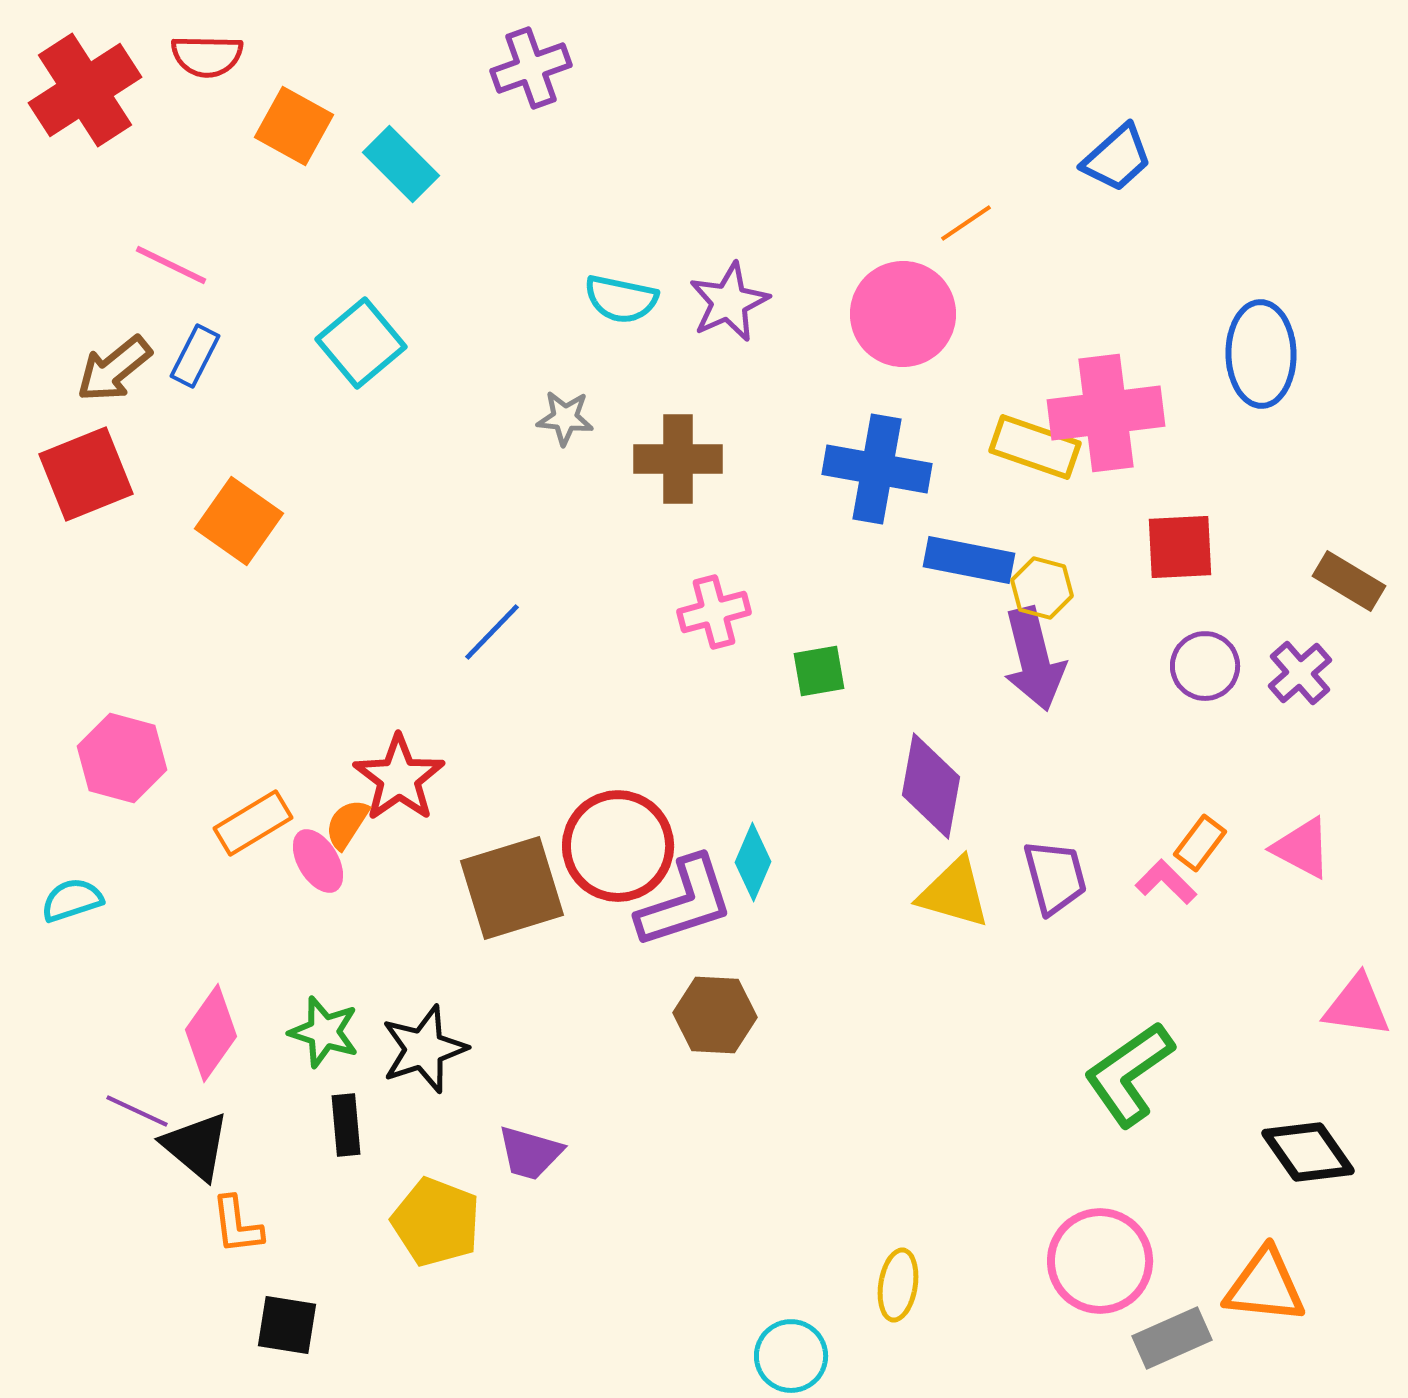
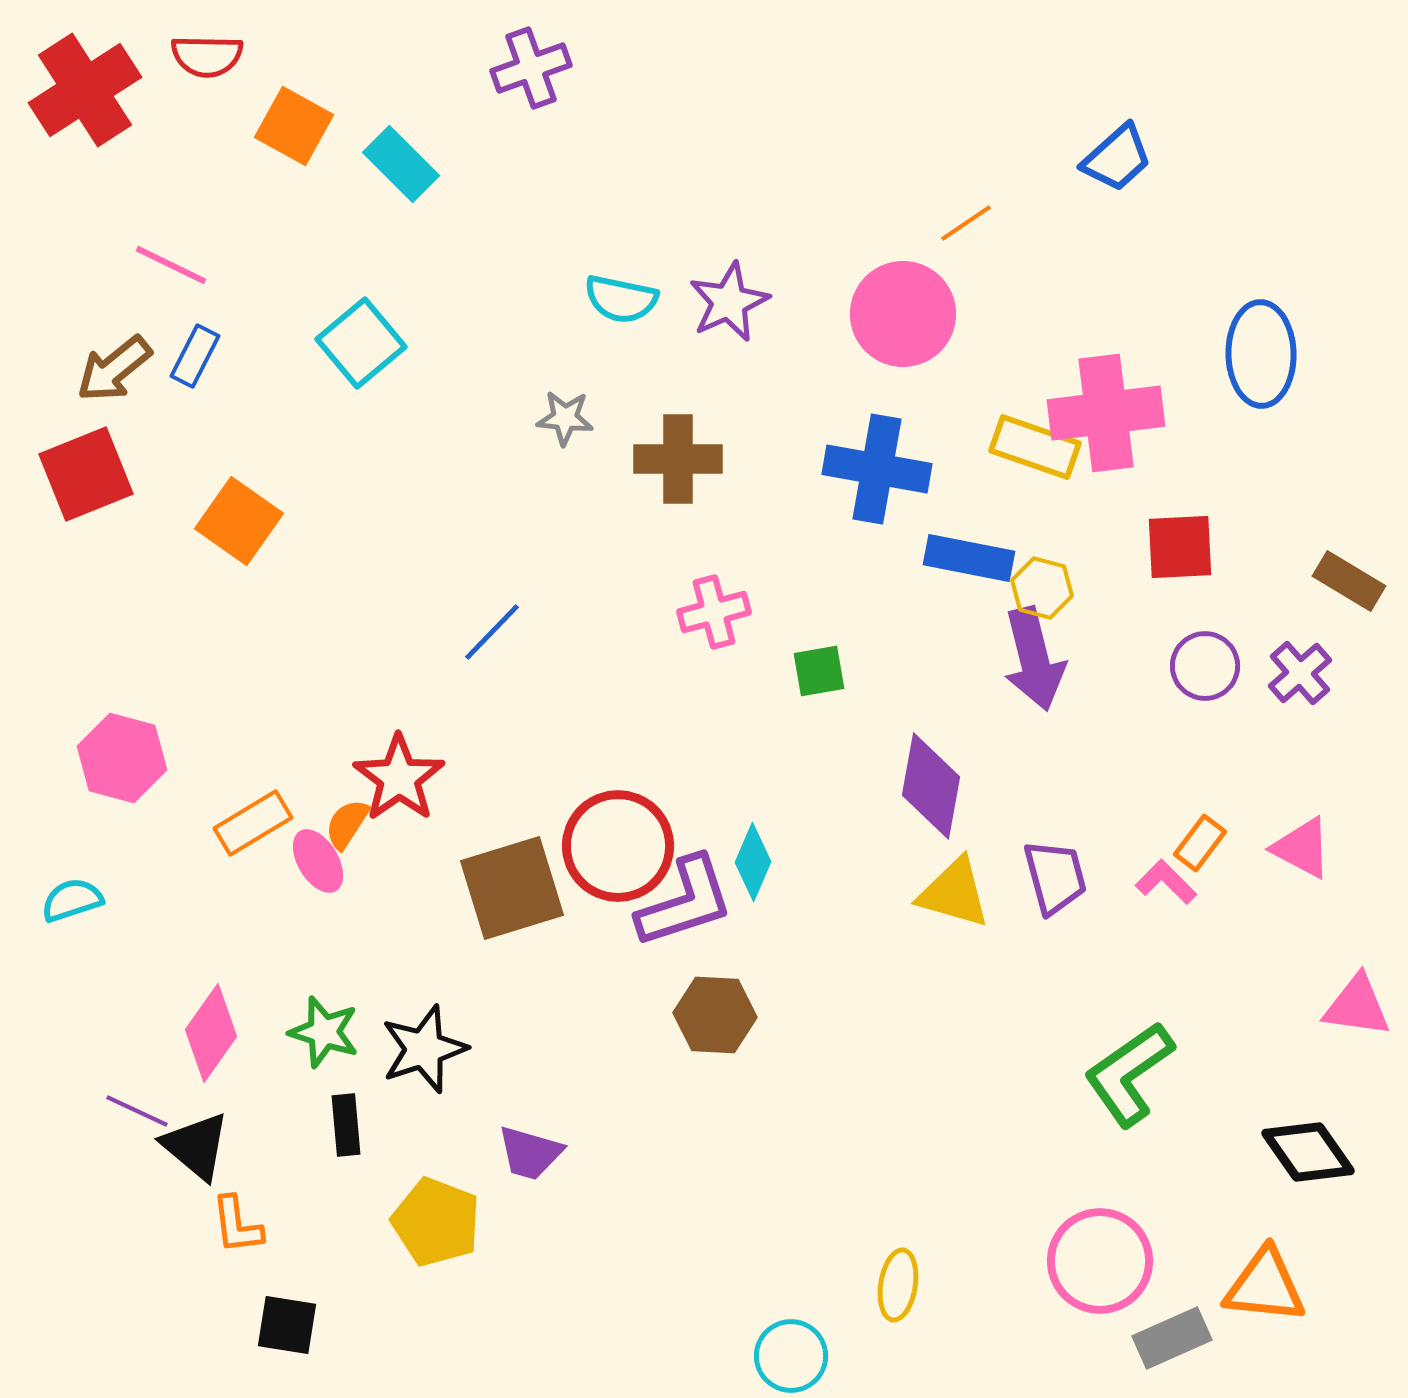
blue rectangle at (969, 560): moved 2 px up
